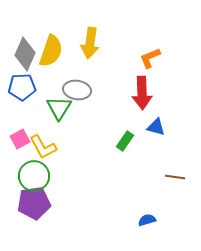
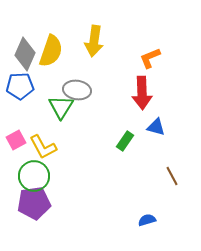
yellow arrow: moved 4 px right, 2 px up
blue pentagon: moved 2 px left, 1 px up
green triangle: moved 2 px right, 1 px up
pink square: moved 4 px left, 1 px down
brown line: moved 3 px left, 1 px up; rotated 54 degrees clockwise
